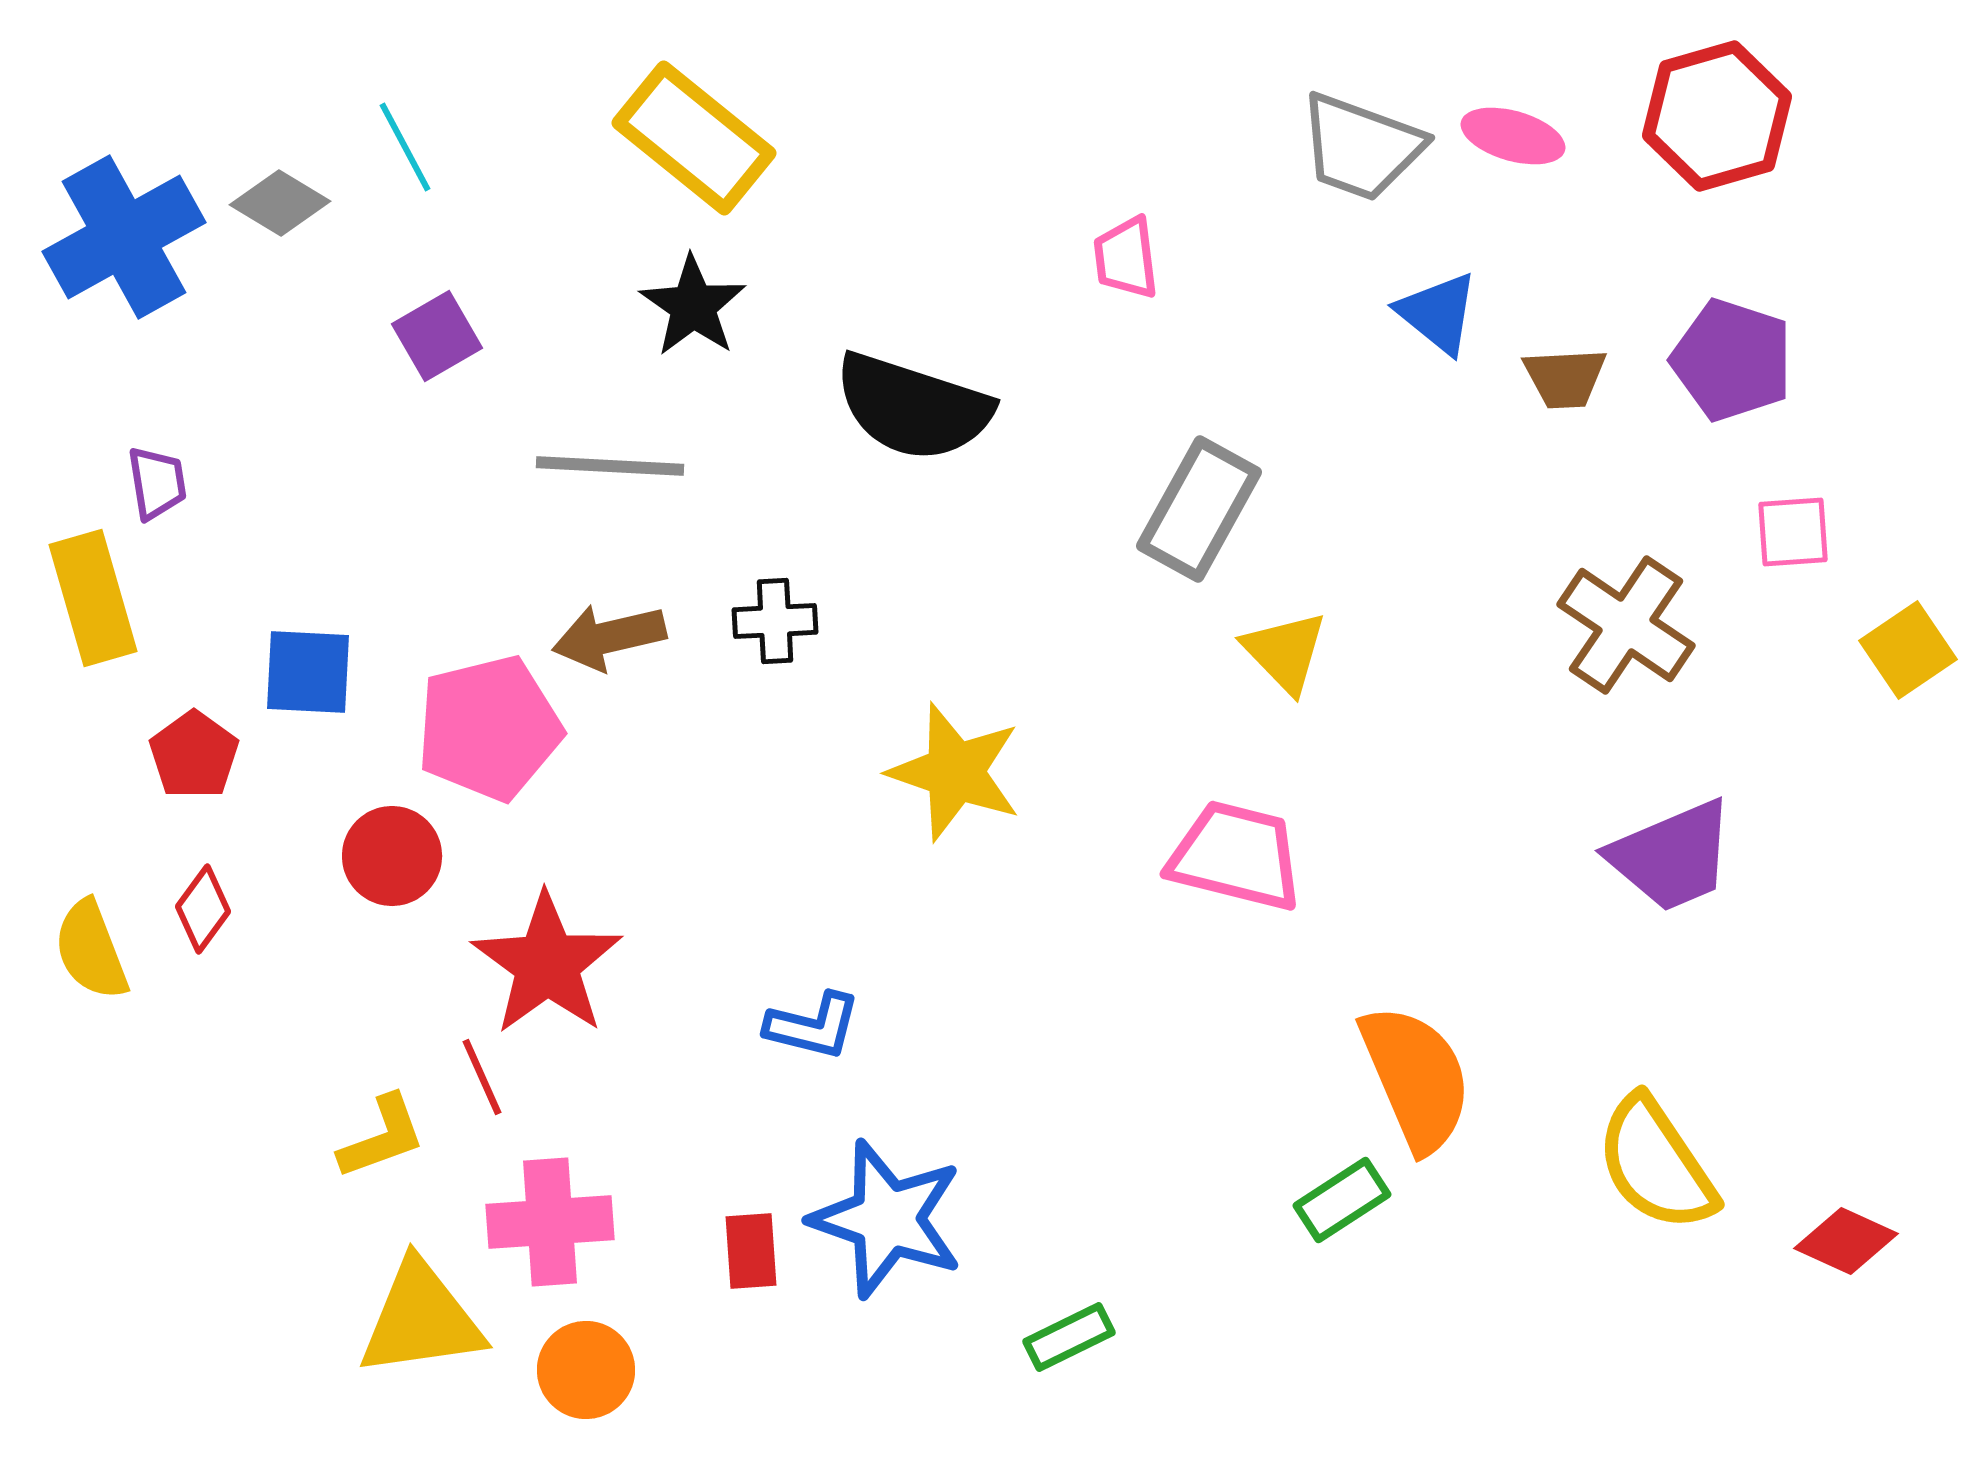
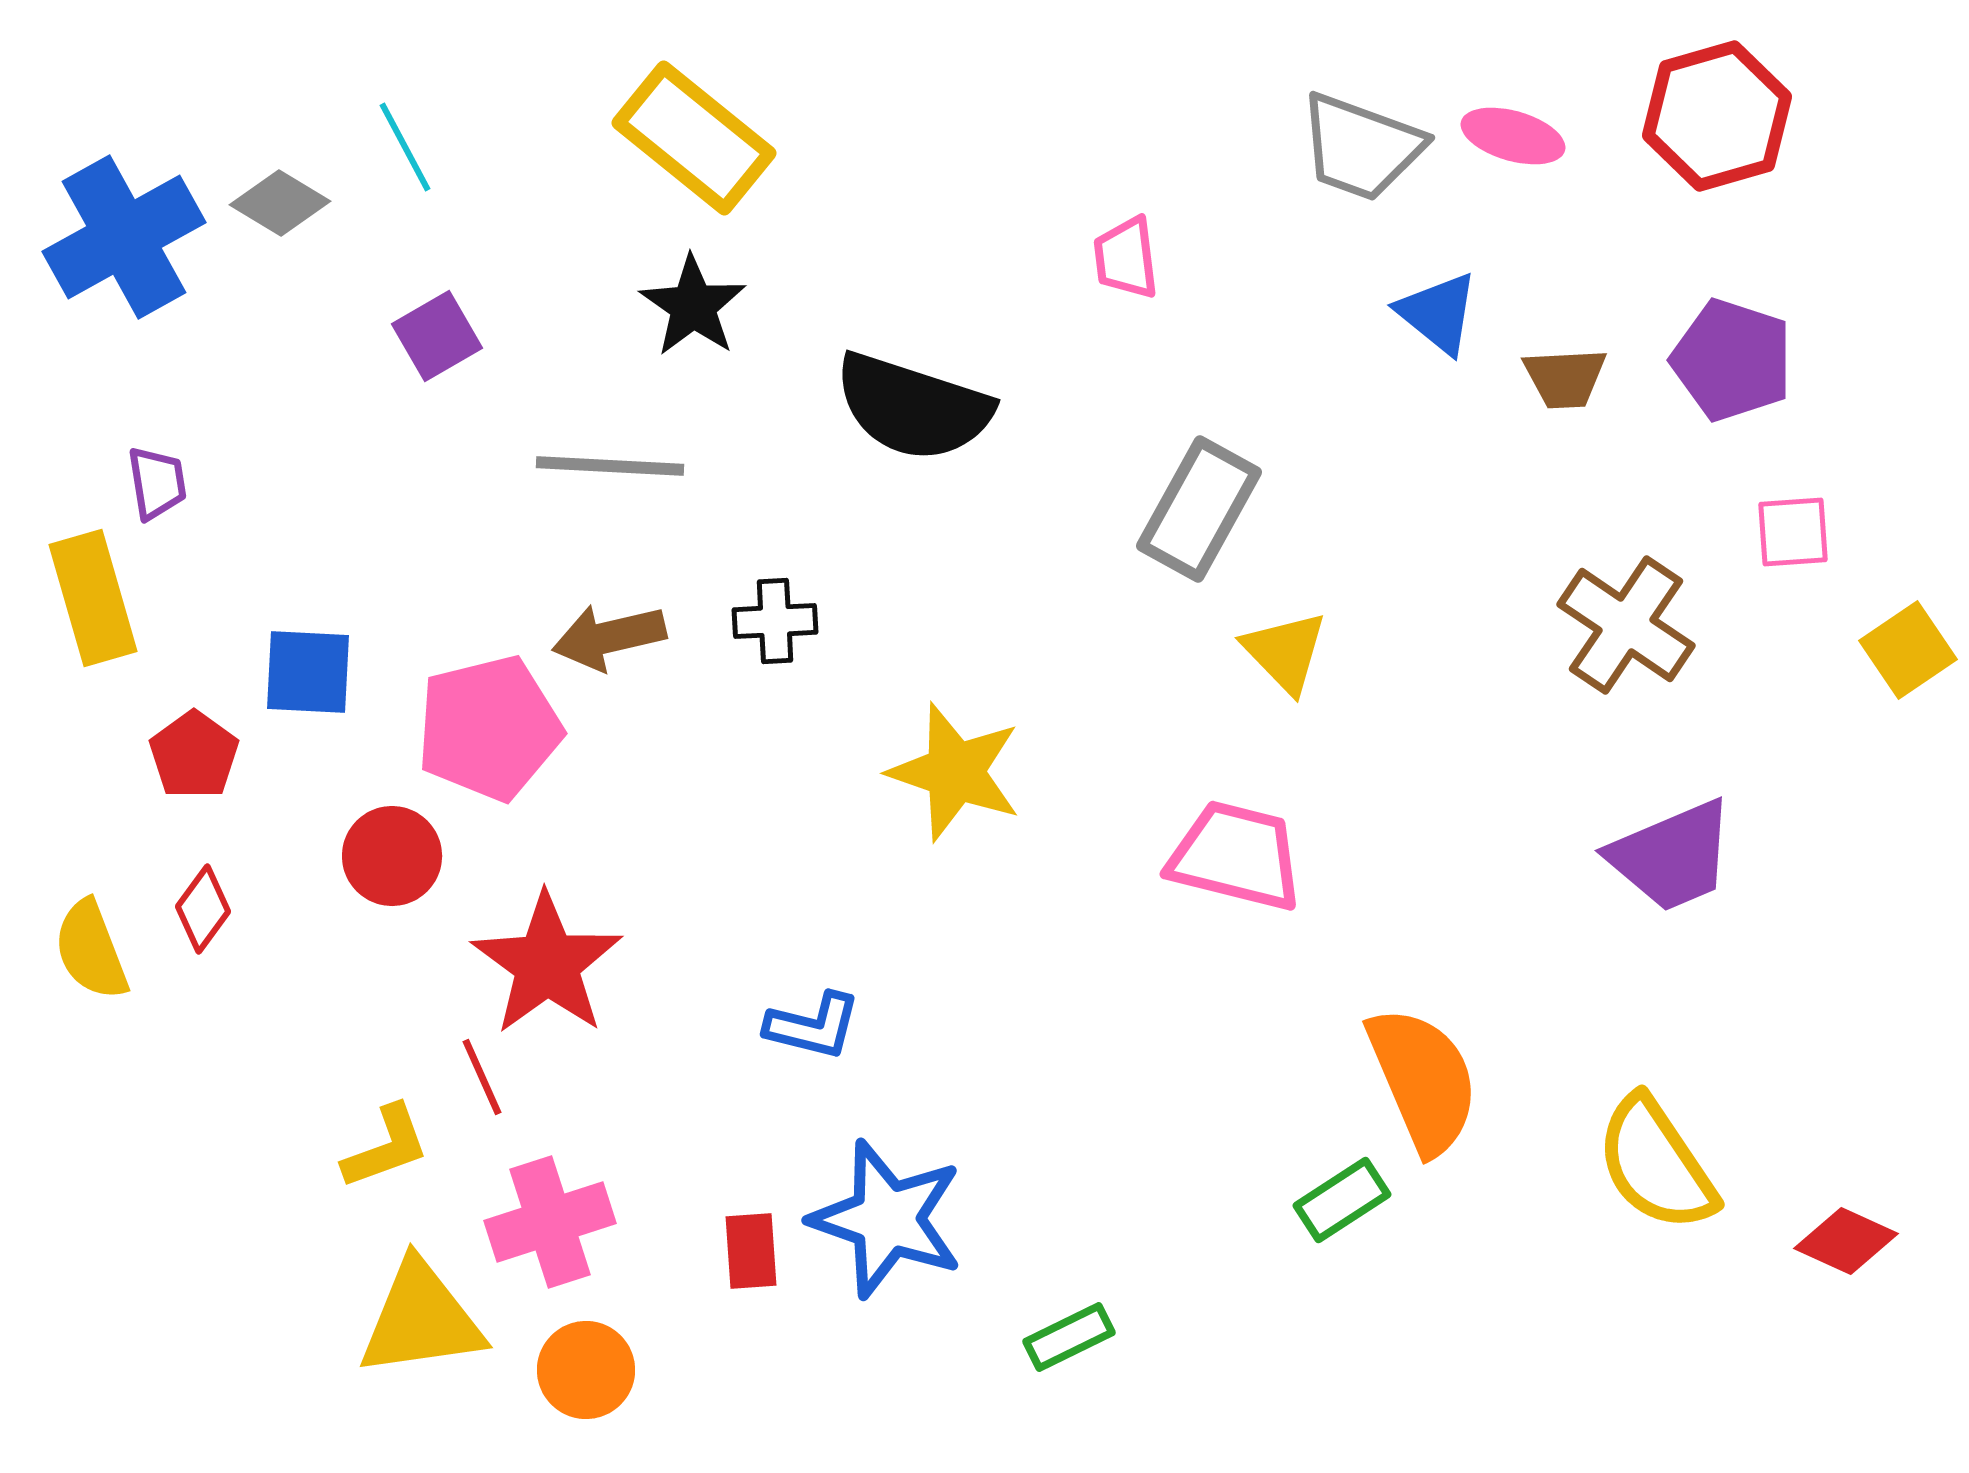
orange semicircle at (1416, 1078): moved 7 px right, 2 px down
yellow L-shape at (382, 1137): moved 4 px right, 10 px down
pink cross at (550, 1222): rotated 14 degrees counterclockwise
